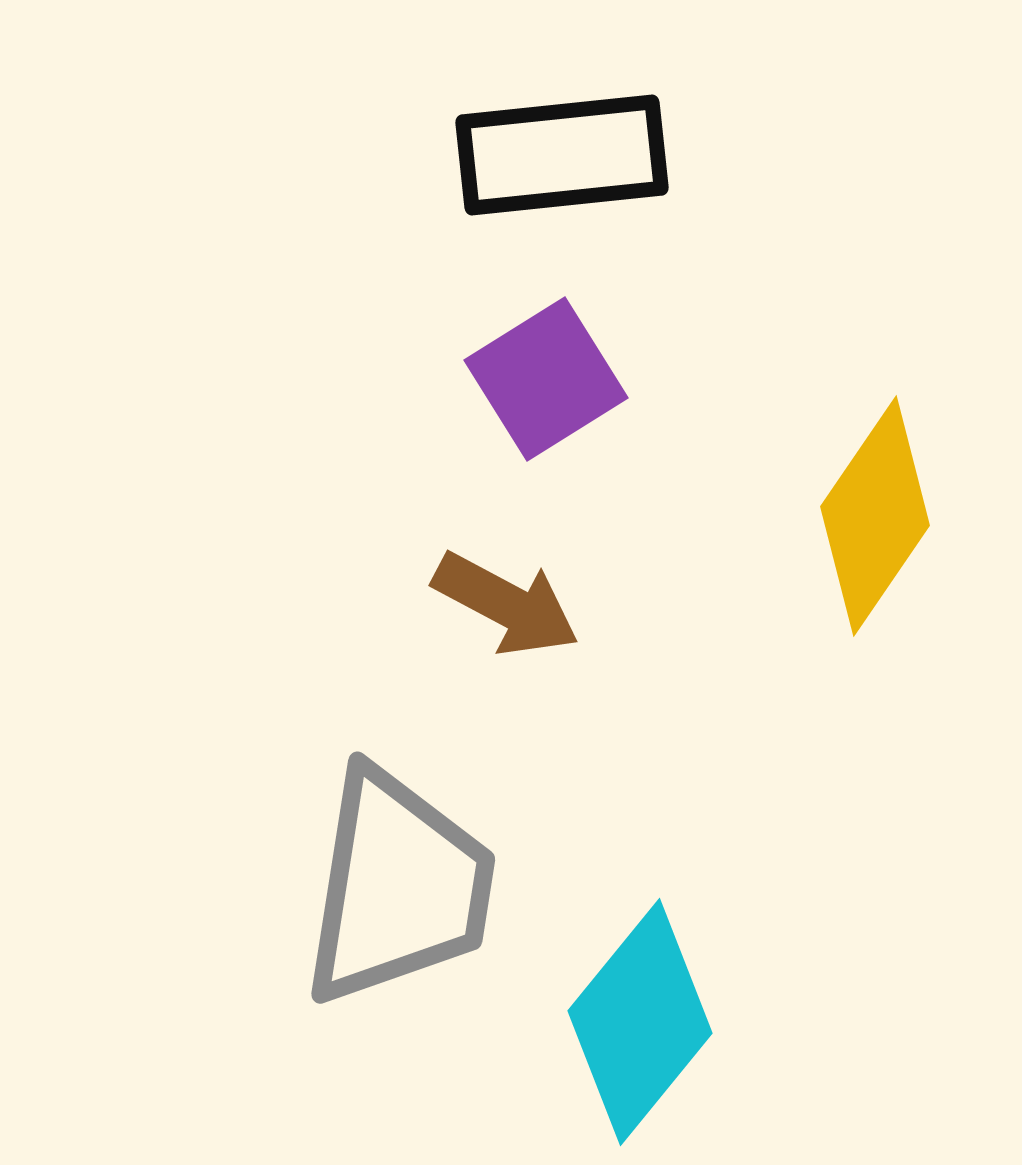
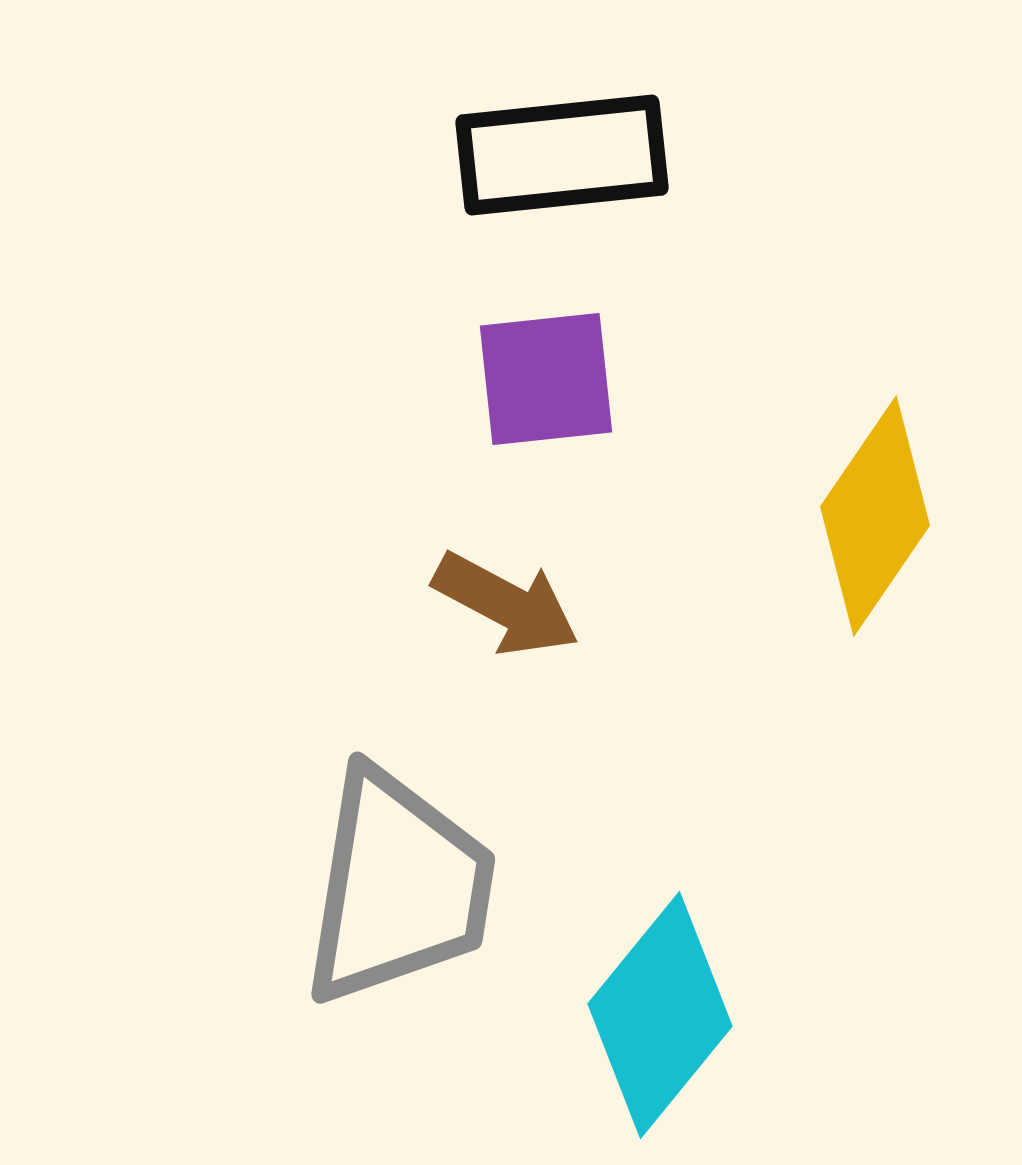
purple square: rotated 26 degrees clockwise
cyan diamond: moved 20 px right, 7 px up
